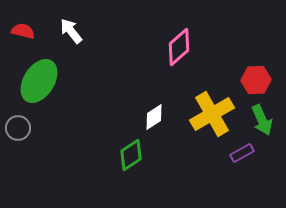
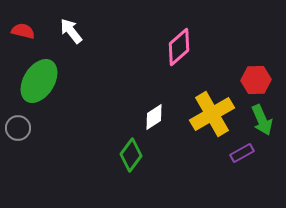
green diamond: rotated 20 degrees counterclockwise
